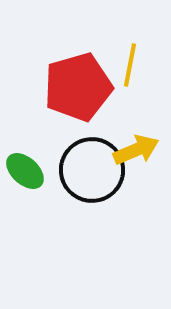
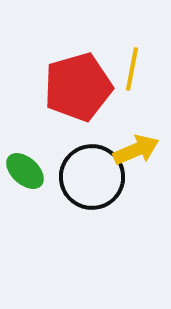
yellow line: moved 2 px right, 4 px down
black circle: moved 7 px down
